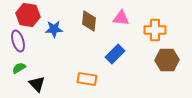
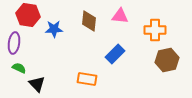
pink triangle: moved 1 px left, 2 px up
purple ellipse: moved 4 px left, 2 px down; rotated 25 degrees clockwise
brown hexagon: rotated 10 degrees counterclockwise
green semicircle: rotated 56 degrees clockwise
